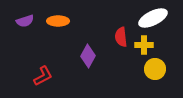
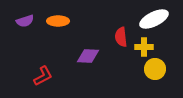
white ellipse: moved 1 px right, 1 px down
yellow cross: moved 2 px down
purple diamond: rotated 65 degrees clockwise
